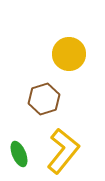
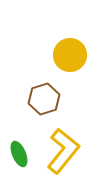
yellow circle: moved 1 px right, 1 px down
